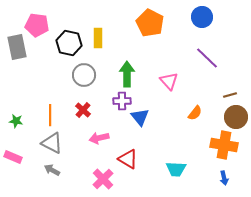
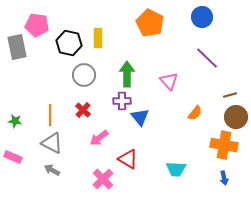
green star: moved 1 px left
pink arrow: rotated 24 degrees counterclockwise
